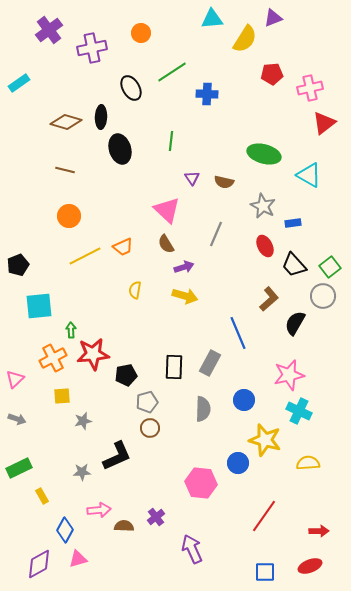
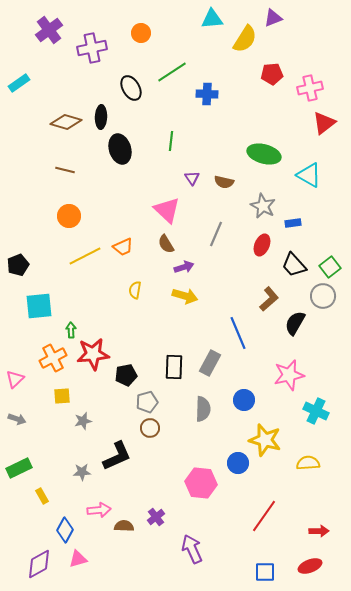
red ellipse at (265, 246): moved 3 px left, 1 px up; rotated 50 degrees clockwise
cyan cross at (299, 411): moved 17 px right
